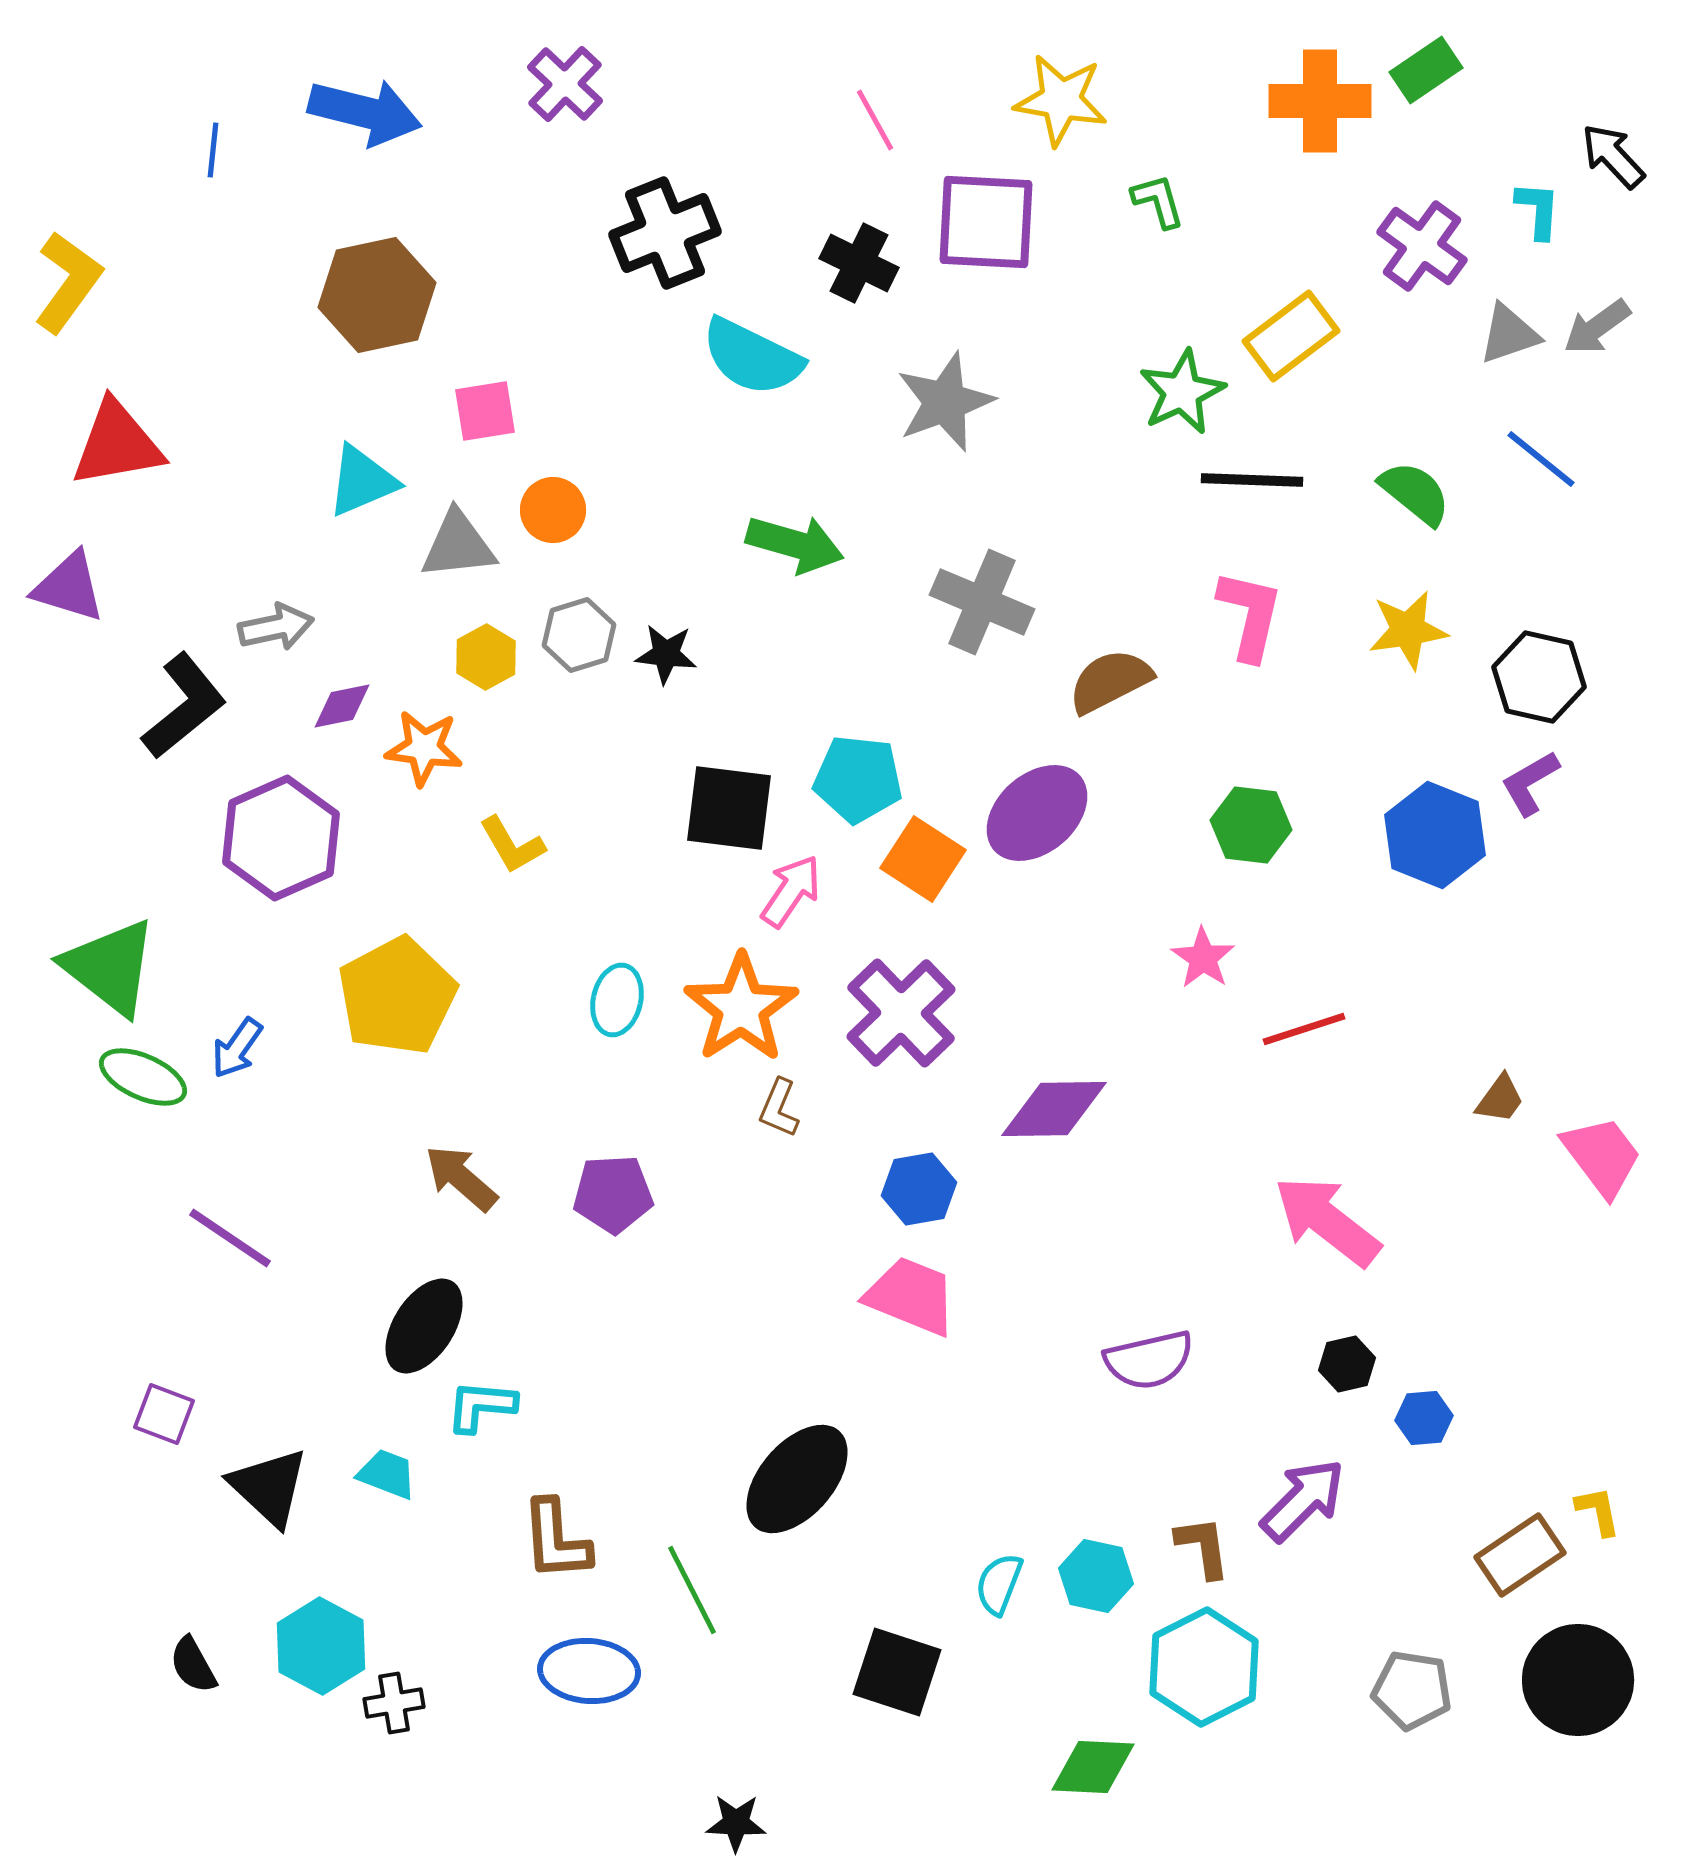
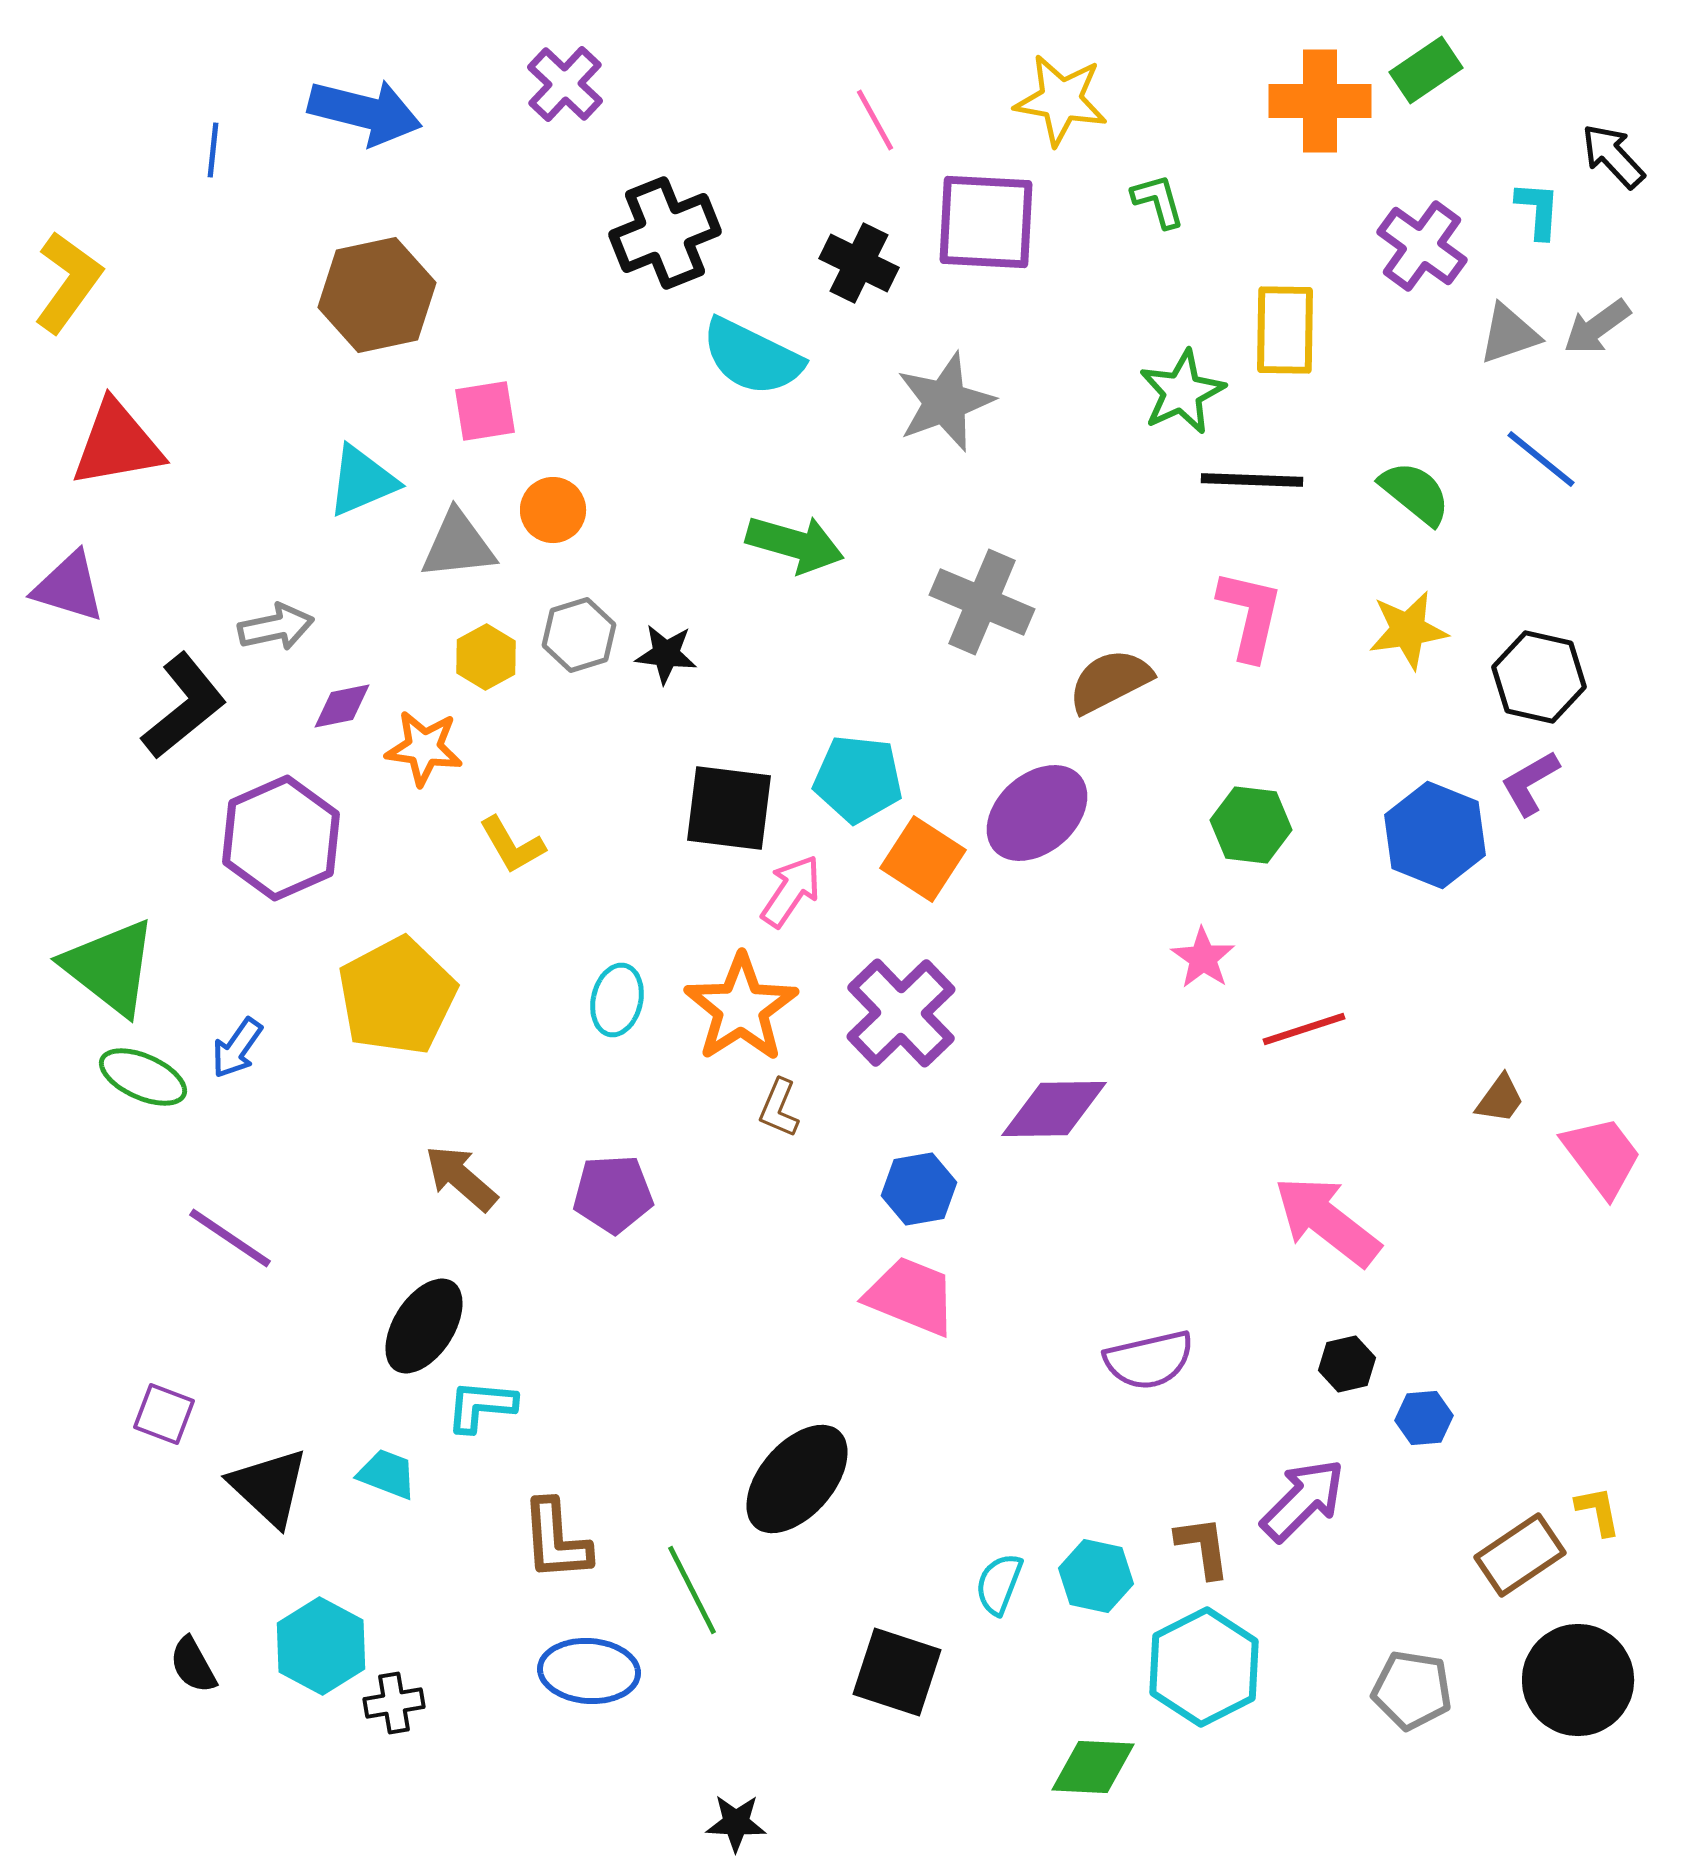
yellow rectangle at (1291, 336): moved 6 px left, 6 px up; rotated 52 degrees counterclockwise
